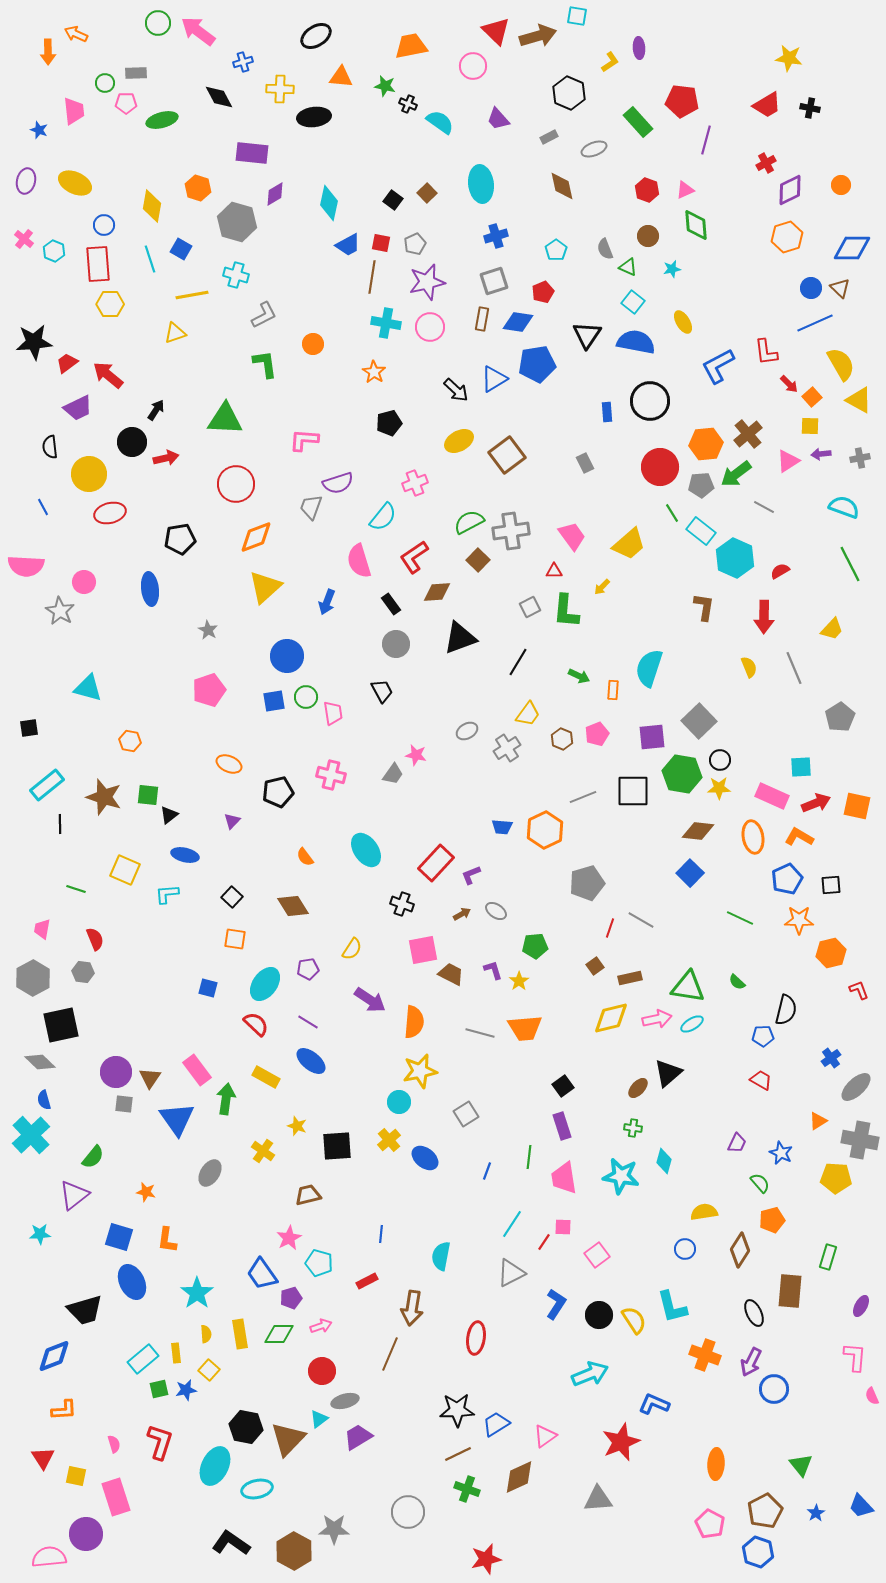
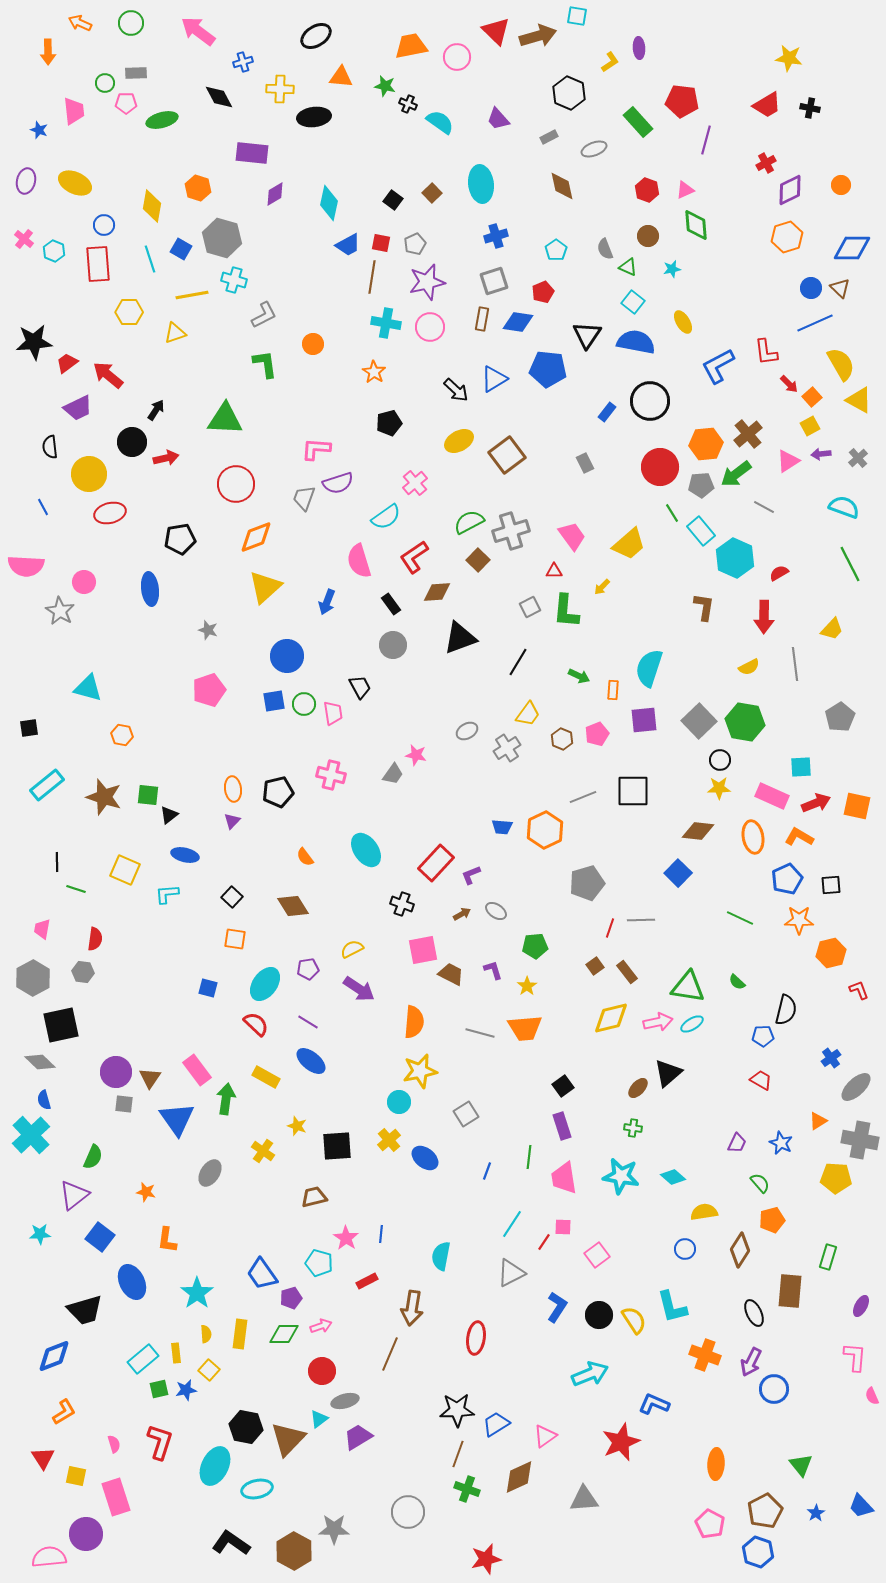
green circle at (158, 23): moved 27 px left
orange arrow at (76, 34): moved 4 px right, 11 px up
pink circle at (473, 66): moved 16 px left, 9 px up
brown square at (427, 193): moved 5 px right
gray hexagon at (237, 222): moved 15 px left, 16 px down
cyan cross at (236, 275): moved 2 px left, 5 px down
yellow hexagon at (110, 304): moved 19 px right, 8 px down
blue pentagon at (537, 364): moved 11 px right, 5 px down; rotated 15 degrees clockwise
blue rectangle at (607, 412): rotated 42 degrees clockwise
yellow square at (810, 426): rotated 30 degrees counterclockwise
pink L-shape at (304, 440): moved 12 px right, 9 px down
gray cross at (860, 458): moved 2 px left; rotated 30 degrees counterclockwise
pink cross at (415, 483): rotated 20 degrees counterclockwise
gray trapezoid at (311, 507): moved 7 px left, 9 px up
cyan semicircle at (383, 517): moved 3 px right; rotated 16 degrees clockwise
gray cross at (511, 531): rotated 9 degrees counterclockwise
cyan rectangle at (701, 531): rotated 12 degrees clockwise
red semicircle at (780, 571): moved 1 px left, 2 px down
gray star at (208, 630): rotated 12 degrees counterclockwise
gray circle at (396, 644): moved 3 px left, 1 px down
yellow semicircle at (749, 667): rotated 85 degrees clockwise
gray line at (794, 668): moved 1 px right, 4 px up; rotated 16 degrees clockwise
black trapezoid at (382, 691): moved 22 px left, 4 px up
green circle at (306, 697): moved 2 px left, 7 px down
purple square at (652, 737): moved 8 px left, 17 px up
orange hexagon at (130, 741): moved 8 px left, 6 px up
orange ellipse at (229, 764): moved 4 px right, 25 px down; rotated 60 degrees clockwise
green hexagon at (682, 774): moved 63 px right, 52 px up
black line at (60, 824): moved 3 px left, 38 px down
blue square at (690, 873): moved 12 px left
gray line at (641, 920): rotated 32 degrees counterclockwise
red semicircle at (95, 939): rotated 30 degrees clockwise
yellow semicircle at (352, 949): rotated 150 degrees counterclockwise
brown rectangle at (630, 978): moved 3 px left, 6 px up; rotated 65 degrees clockwise
yellow star at (519, 981): moved 8 px right, 5 px down
purple arrow at (370, 1000): moved 11 px left, 11 px up
pink arrow at (657, 1019): moved 1 px right, 3 px down
blue star at (781, 1153): moved 10 px up
green semicircle at (93, 1157): rotated 15 degrees counterclockwise
cyan diamond at (664, 1161): moved 9 px right, 16 px down; rotated 65 degrees counterclockwise
brown trapezoid at (308, 1195): moved 6 px right, 2 px down
blue square at (119, 1237): moved 19 px left; rotated 20 degrees clockwise
pink star at (289, 1238): moved 57 px right; rotated 10 degrees counterclockwise
blue L-shape at (556, 1304): moved 1 px right, 3 px down
yellow rectangle at (240, 1334): rotated 16 degrees clockwise
green diamond at (279, 1334): moved 5 px right
orange L-shape at (64, 1410): moved 2 px down; rotated 28 degrees counterclockwise
brown line at (458, 1454): rotated 44 degrees counterclockwise
gray triangle at (598, 1499): moved 14 px left
